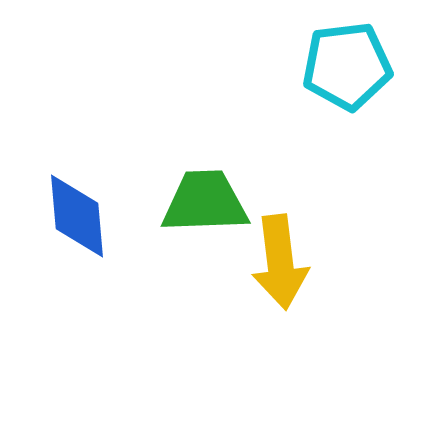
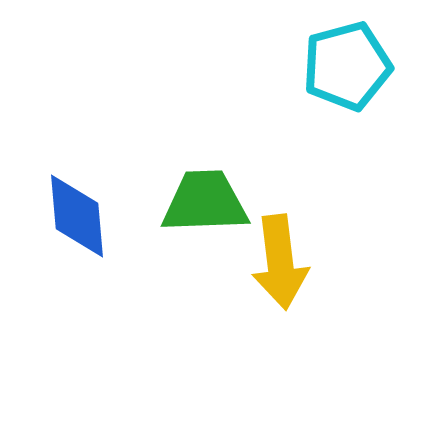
cyan pentagon: rotated 8 degrees counterclockwise
